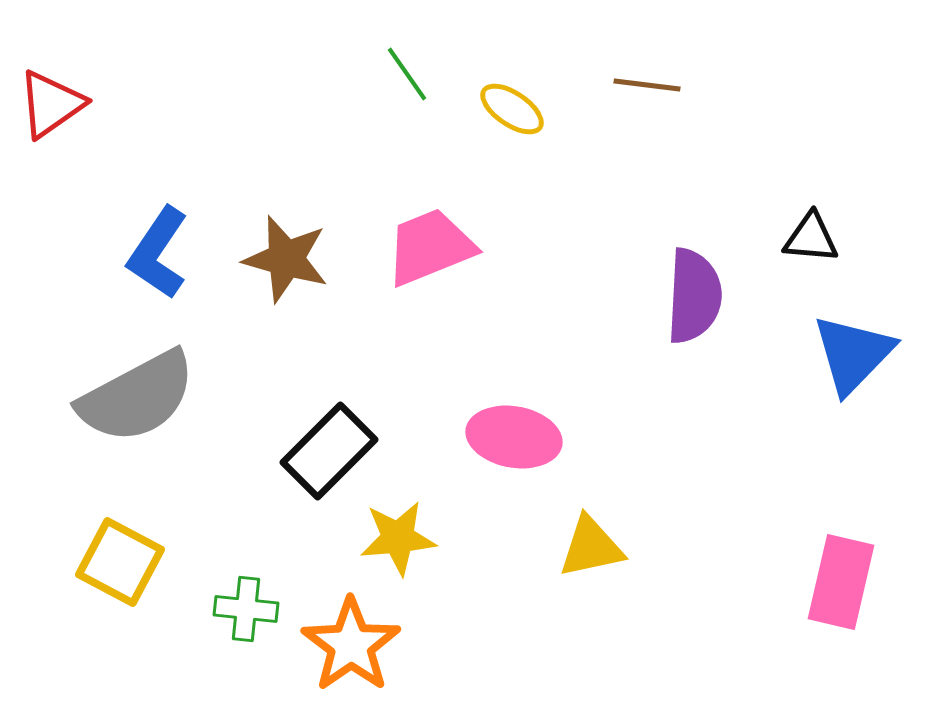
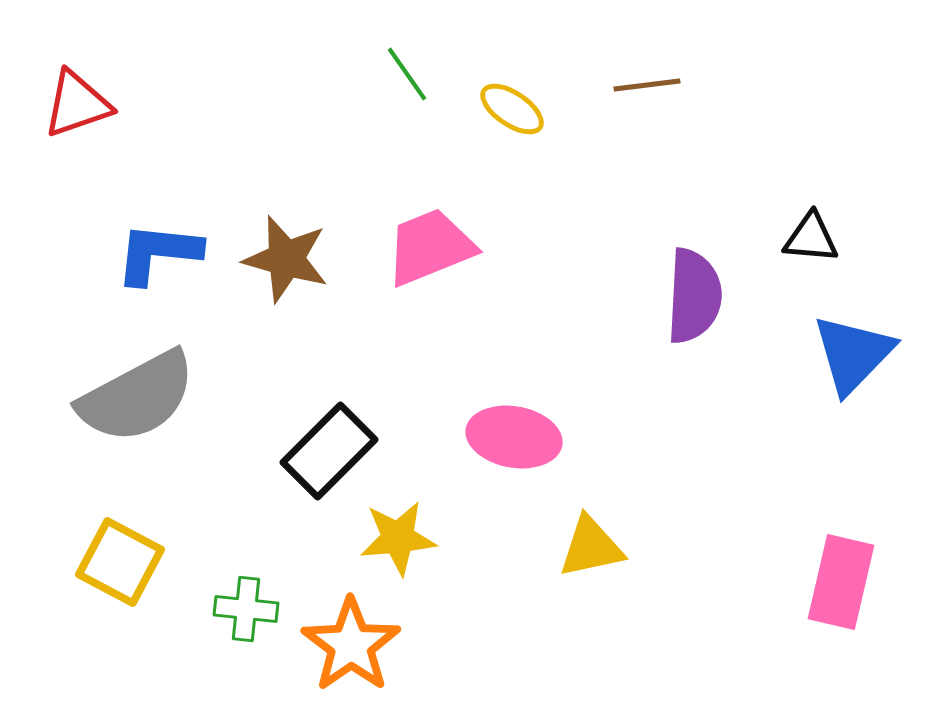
brown line: rotated 14 degrees counterclockwise
red triangle: moved 26 px right; rotated 16 degrees clockwise
blue L-shape: rotated 62 degrees clockwise
